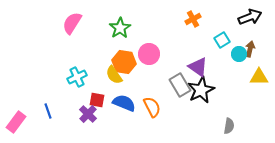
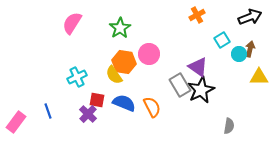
orange cross: moved 4 px right, 4 px up
